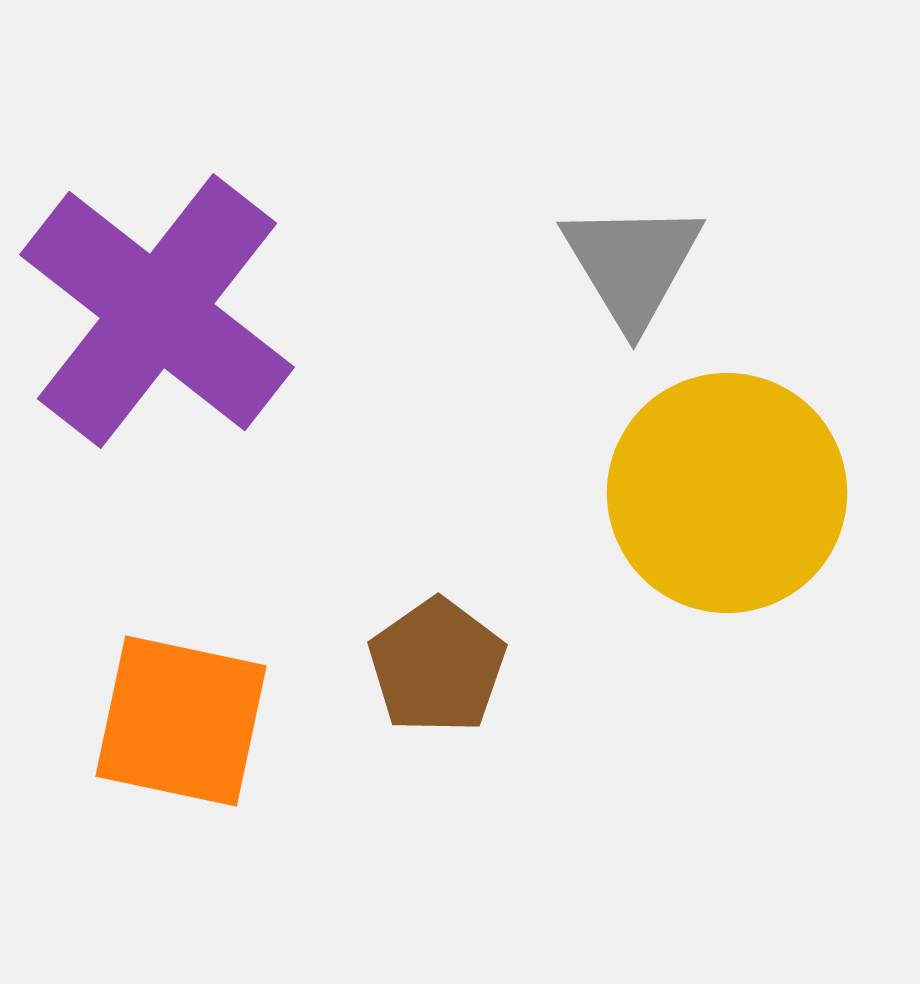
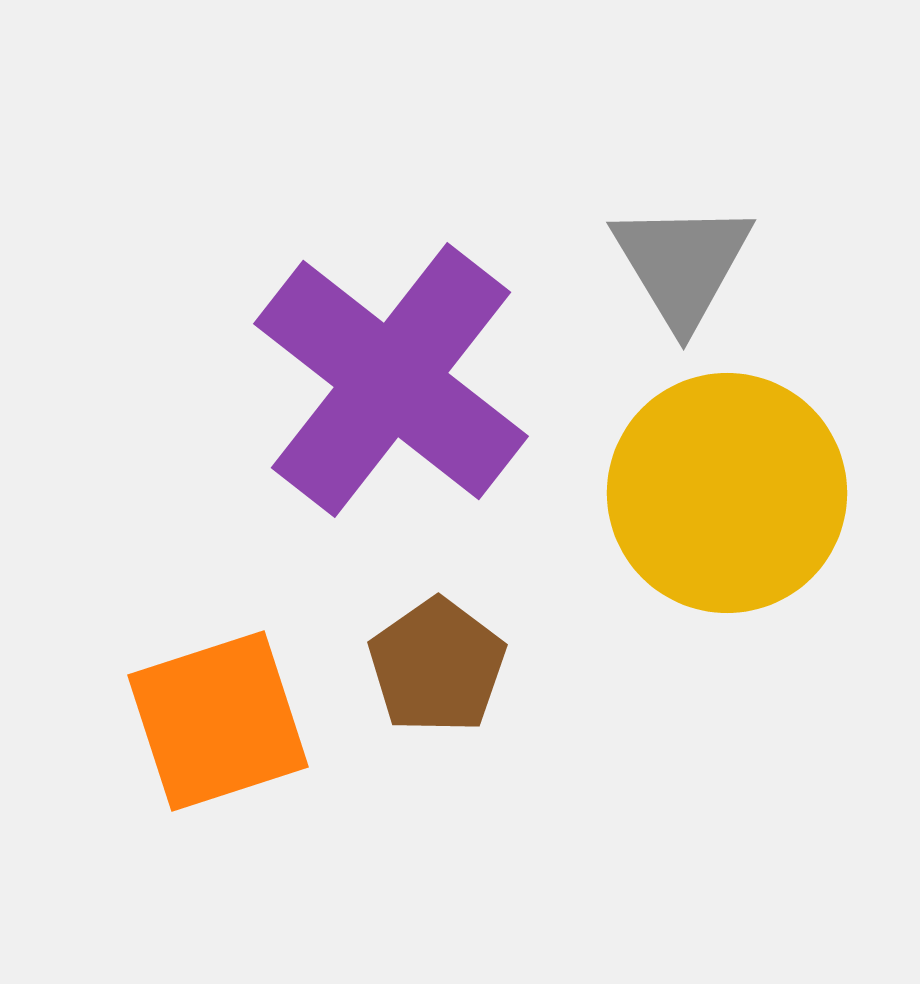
gray triangle: moved 50 px right
purple cross: moved 234 px right, 69 px down
orange square: moved 37 px right; rotated 30 degrees counterclockwise
